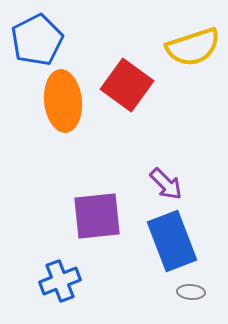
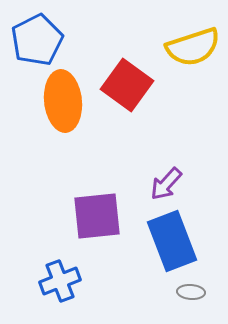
purple arrow: rotated 87 degrees clockwise
